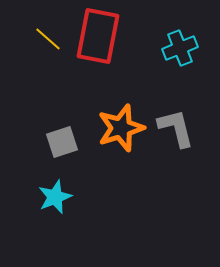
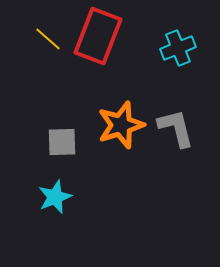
red rectangle: rotated 10 degrees clockwise
cyan cross: moved 2 px left
orange star: moved 3 px up
gray square: rotated 16 degrees clockwise
